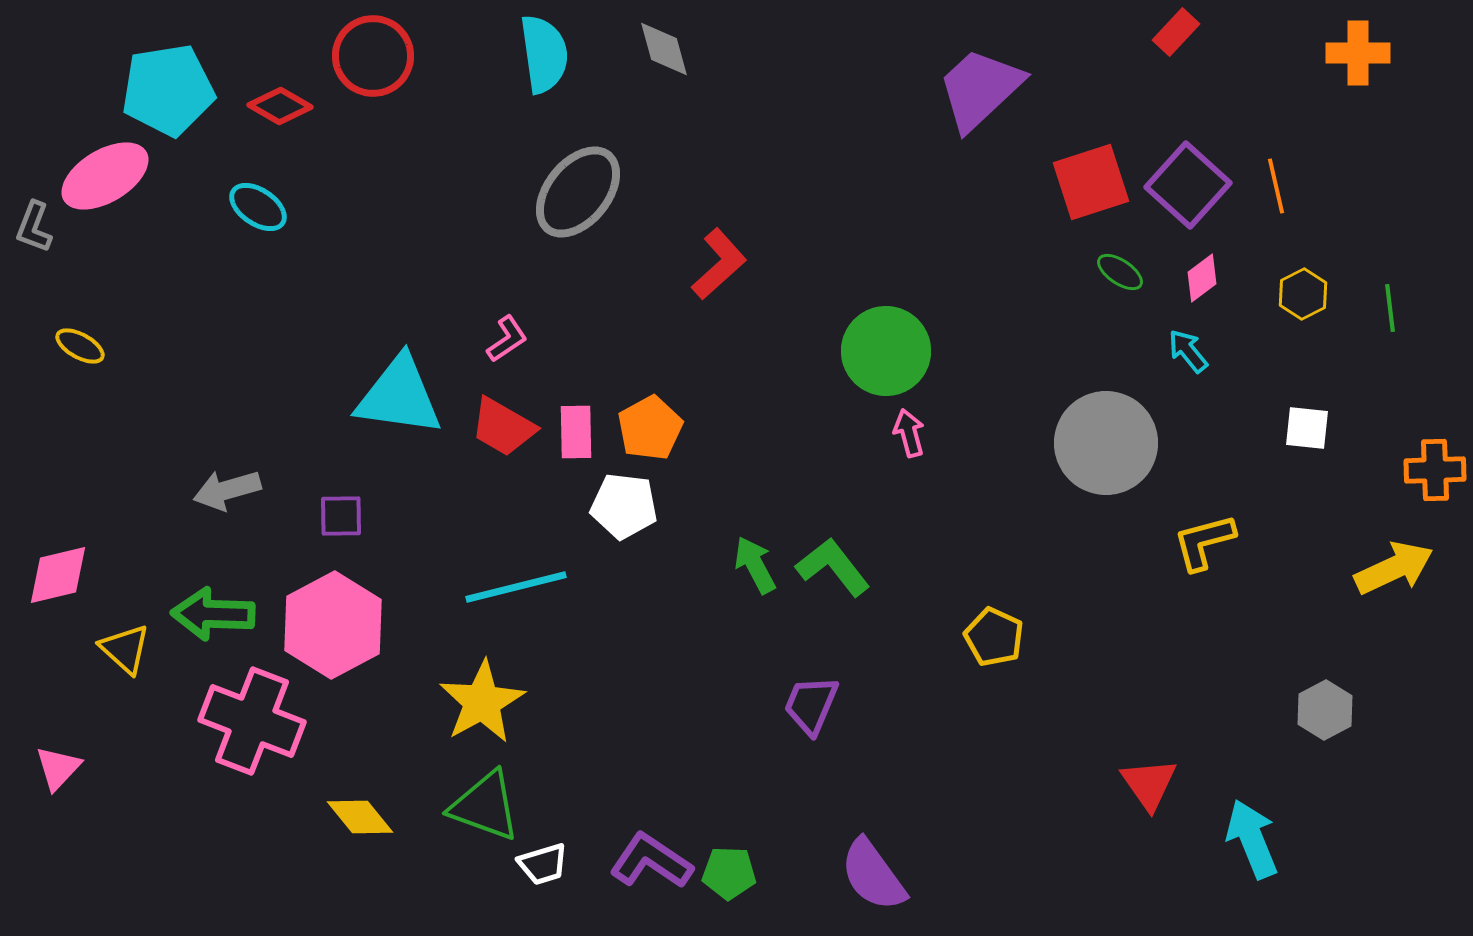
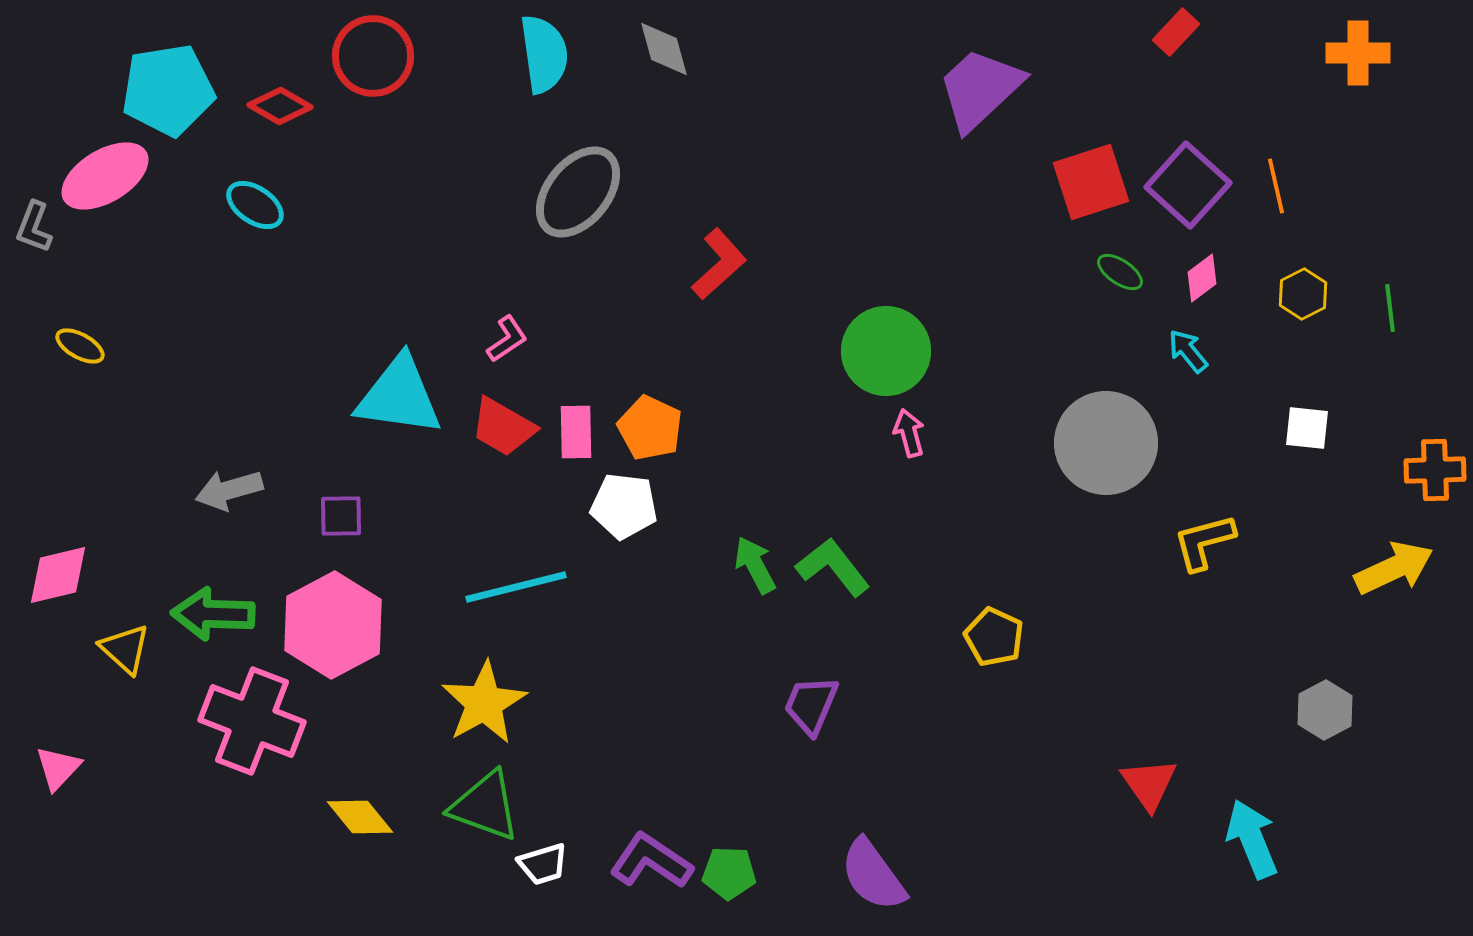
cyan ellipse at (258, 207): moved 3 px left, 2 px up
orange pentagon at (650, 428): rotated 18 degrees counterclockwise
gray arrow at (227, 490): moved 2 px right
yellow star at (482, 702): moved 2 px right, 1 px down
